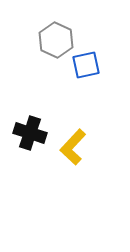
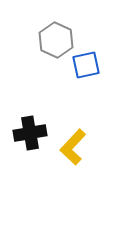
black cross: rotated 28 degrees counterclockwise
